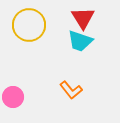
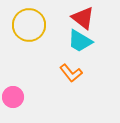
red triangle: rotated 20 degrees counterclockwise
cyan trapezoid: rotated 12 degrees clockwise
orange L-shape: moved 17 px up
